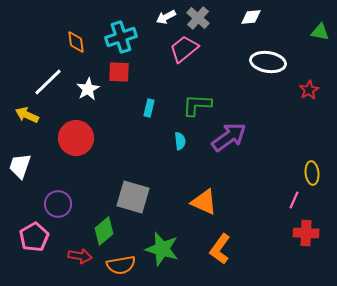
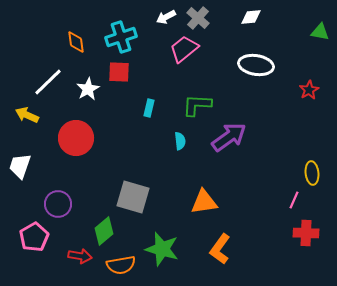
white ellipse: moved 12 px left, 3 px down
orange triangle: rotated 32 degrees counterclockwise
